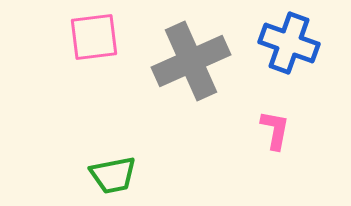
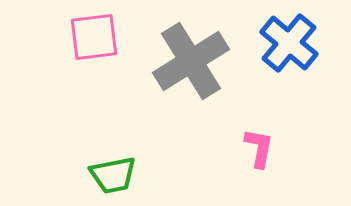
blue cross: rotated 20 degrees clockwise
gray cross: rotated 8 degrees counterclockwise
pink L-shape: moved 16 px left, 18 px down
